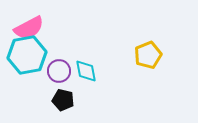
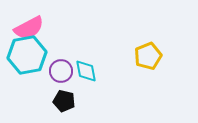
yellow pentagon: moved 1 px down
purple circle: moved 2 px right
black pentagon: moved 1 px right, 1 px down
